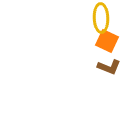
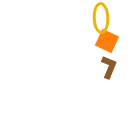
brown L-shape: rotated 90 degrees counterclockwise
